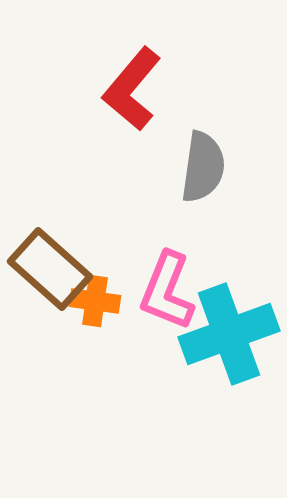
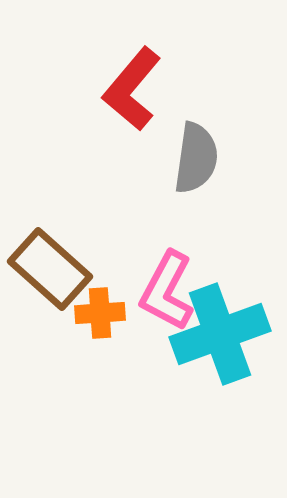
gray semicircle: moved 7 px left, 9 px up
pink L-shape: rotated 6 degrees clockwise
orange cross: moved 5 px right, 12 px down; rotated 12 degrees counterclockwise
cyan cross: moved 9 px left
